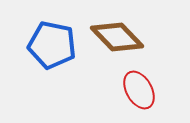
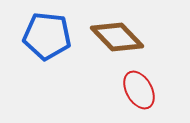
blue pentagon: moved 5 px left, 9 px up; rotated 6 degrees counterclockwise
